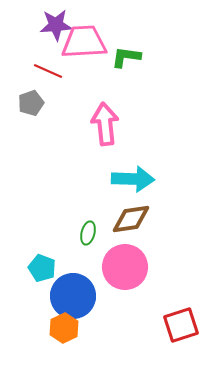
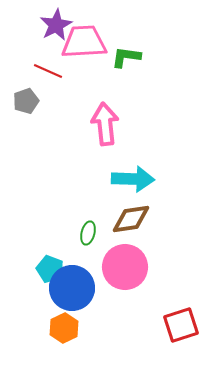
purple star: rotated 24 degrees counterclockwise
gray pentagon: moved 5 px left, 2 px up
cyan pentagon: moved 8 px right, 1 px down
blue circle: moved 1 px left, 8 px up
